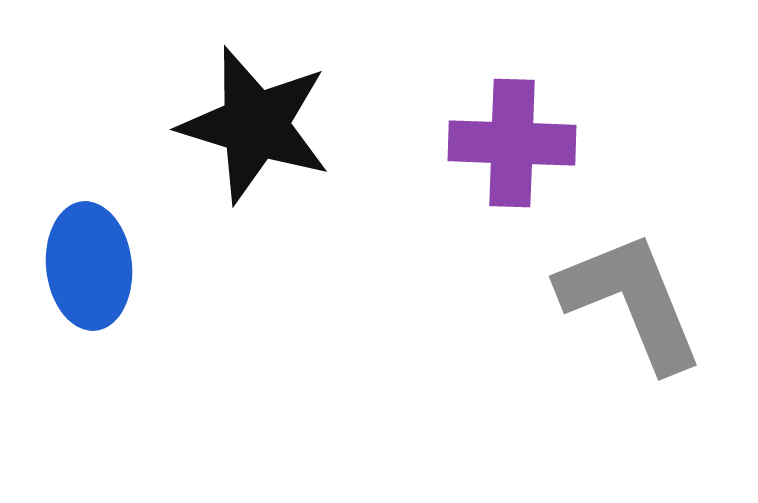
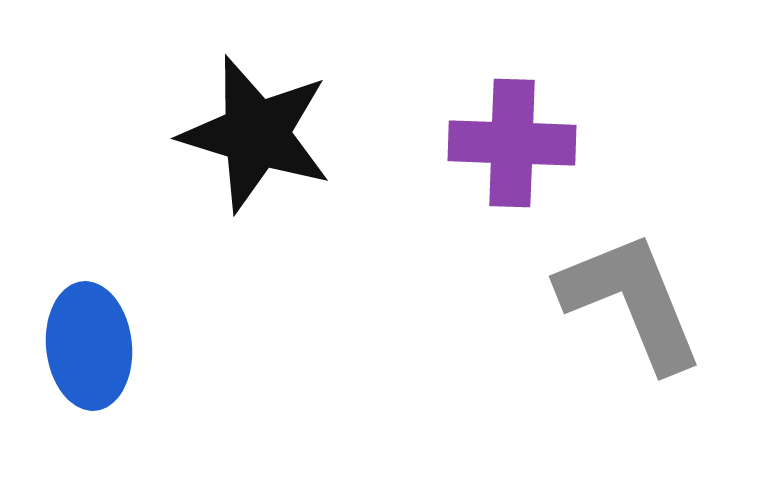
black star: moved 1 px right, 9 px down
blue ellipse: moved 80 px down
